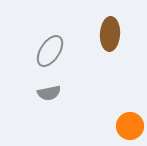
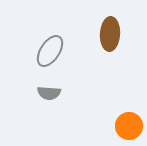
gray semicircle: rotated 15 degrees clockwise
orange circle: moved 1 px left
